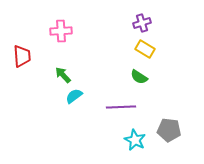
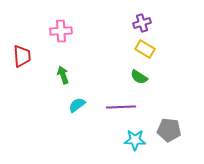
green arrow: rotated 24 degrees clockwise
cyan semicircle: moved 3 px right, 9 px down
cyan star: rotated 25 degrees counterclockwise
